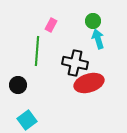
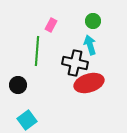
cyan arrow: moved 8 px left, 6 px down
